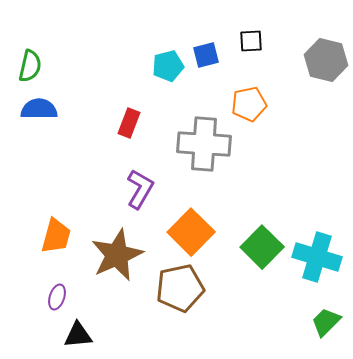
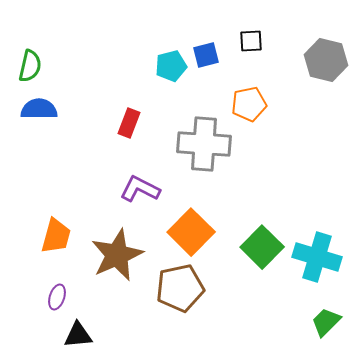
cyan pentagon: moved 3 px right
purple L-shape: rotated 93 degrees counterclockwise
